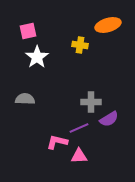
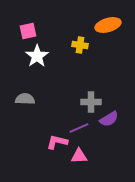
white star: moved 1 px up
